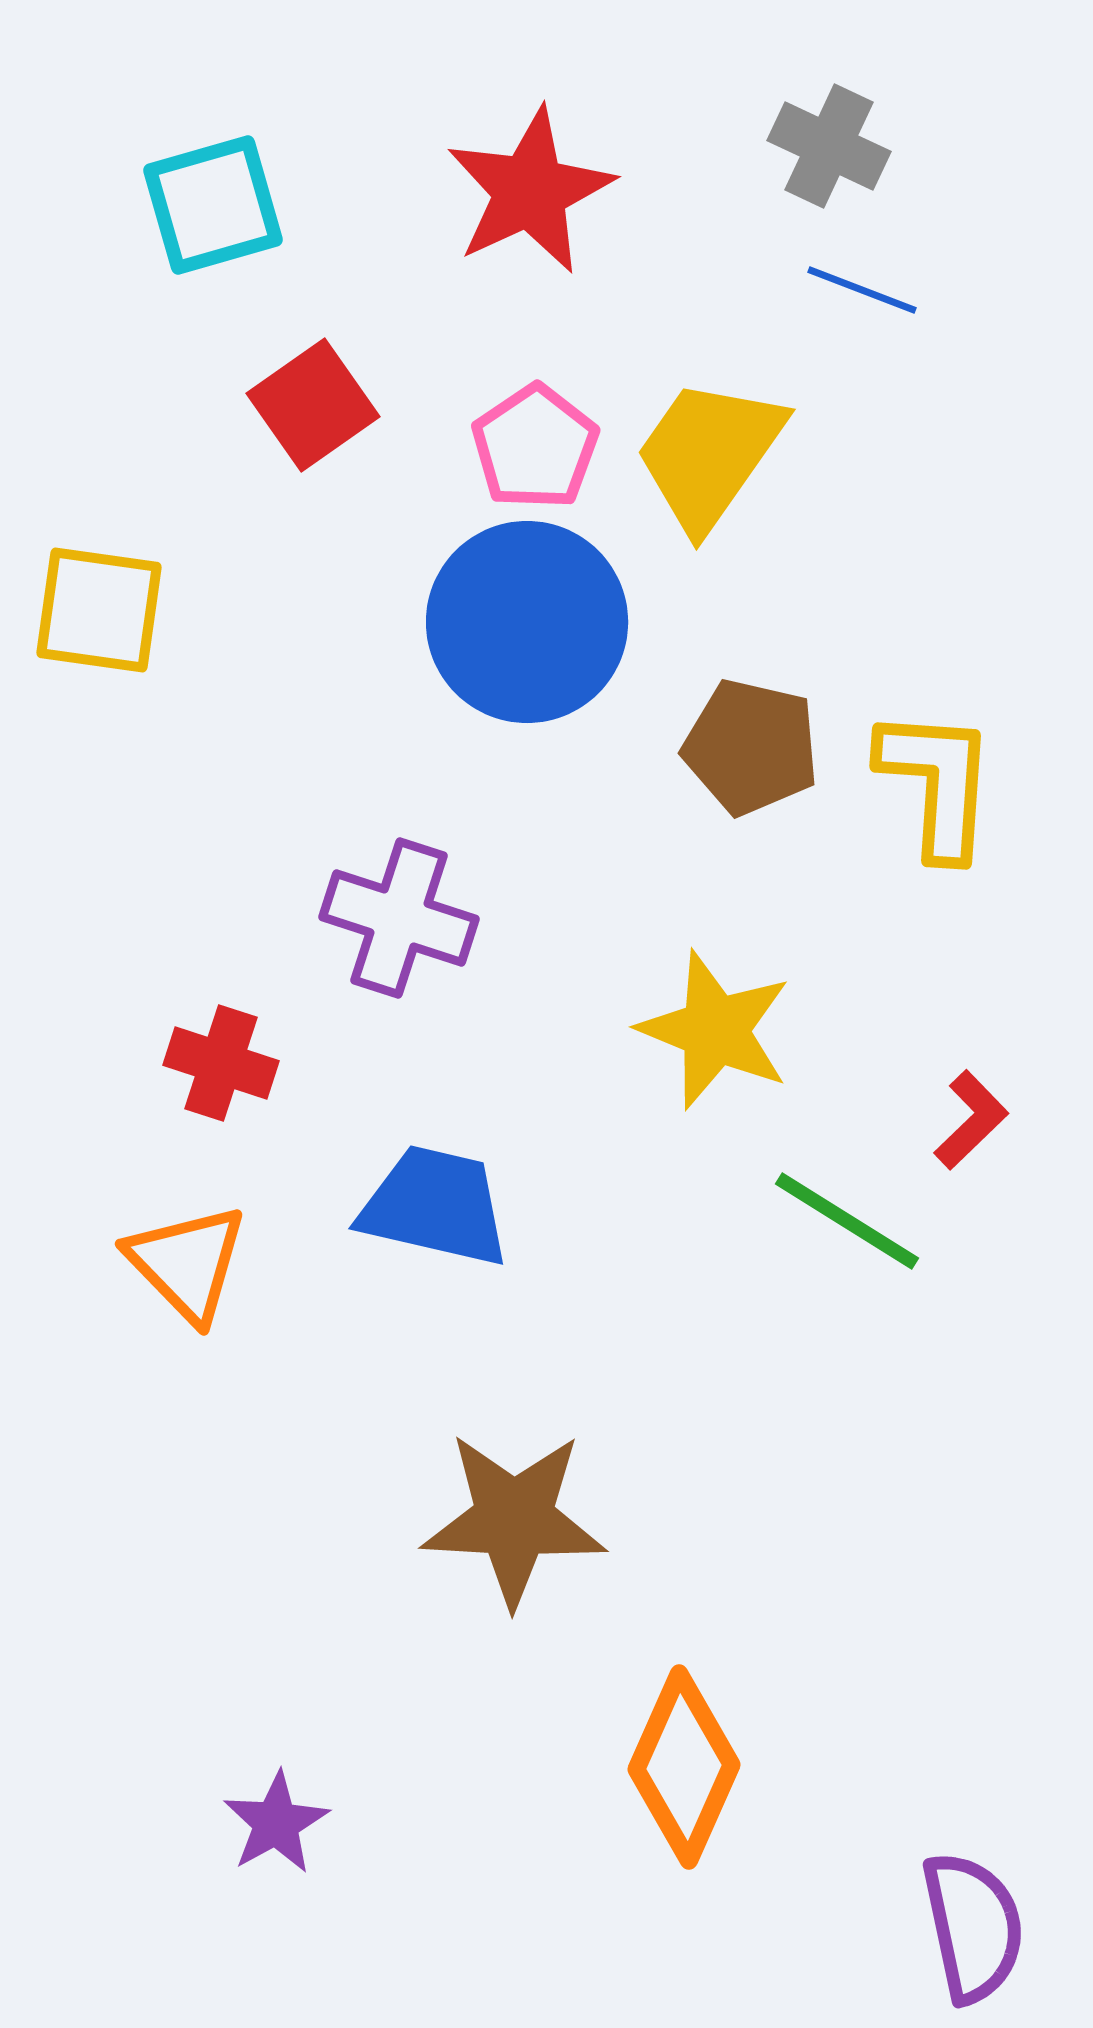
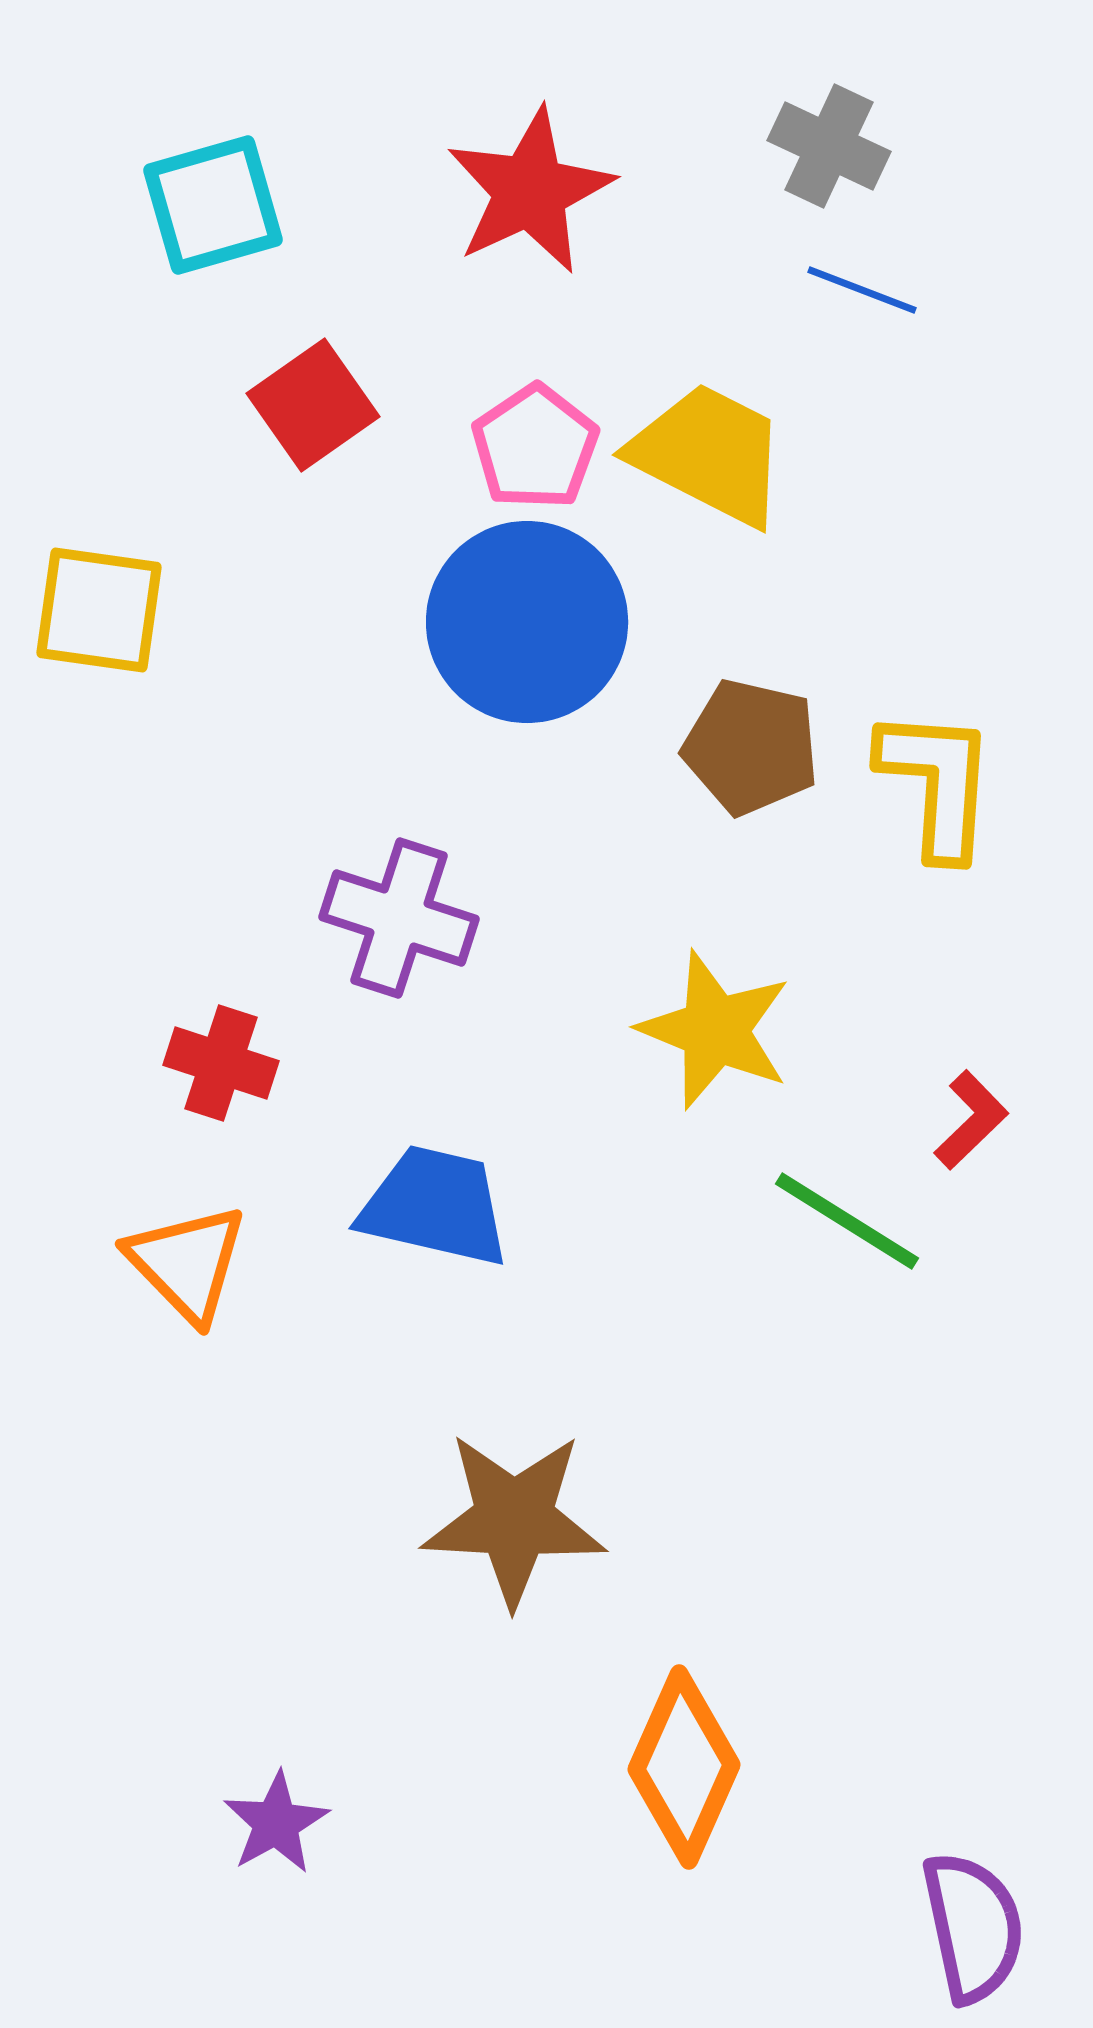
yellow trapezoid: rotated 82 degrees clockwise
